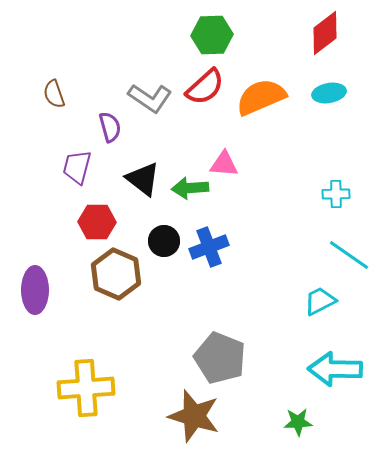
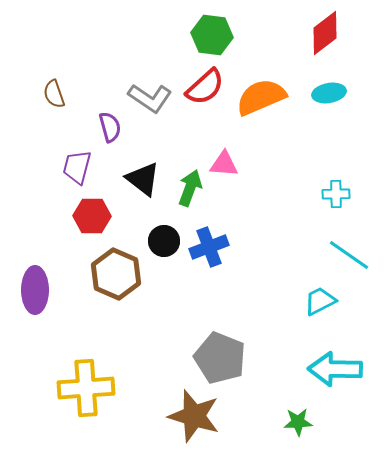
green hexagon: rotated 9 degrees clockwise
green arrow: rotated 114 degrees clockwise
red hexagon: moved 5 px left, 6 px up
